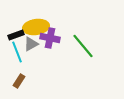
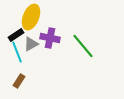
yellow ellipse: moved 5 px left, 10 px up; rotated 60 degrees counterclockwise
black rectangle: rotated 14 degrees counterclockwise
